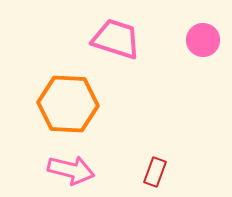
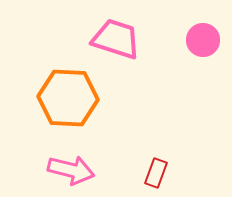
orange hexagon: moved 6 px up
red rectangle: moved 1 px right, 1 px down
